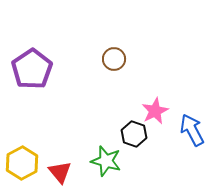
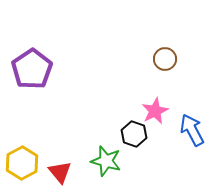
brown circle: moved 51 px right
